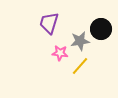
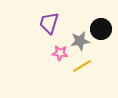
yellow line: moved 2 px right; rotated 18 degrees clockwise
